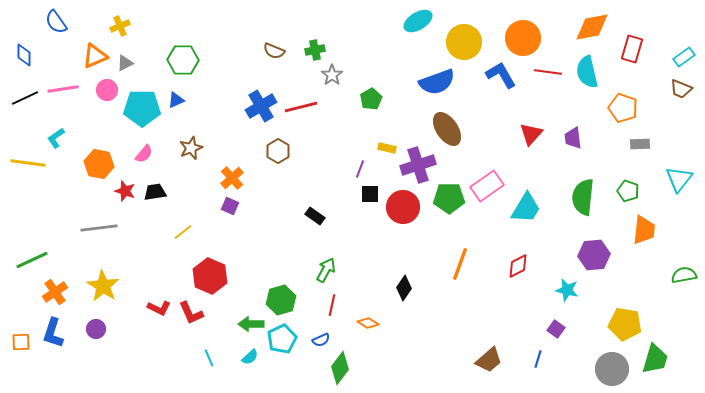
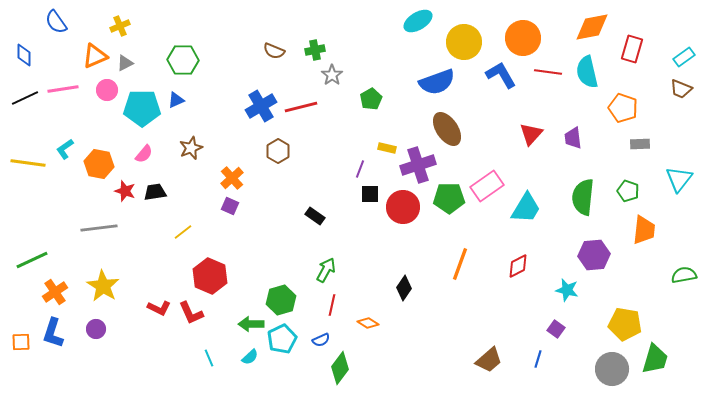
cyan L-shape at (56, 138): moved 9 px right, 11 px down
